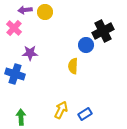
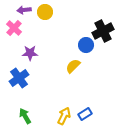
purple arrow: moved 1 px left
yellow semicircle: rotated 42 degrees clockwise
blue cross: moved 4 px right, 4 px down; rotated 36 degrees clockwise
yellow arrow: moved 3 px right, 6 px down
green arrow: moved 4 px right, 1 px up; rotated 28 degrees counterclockwise
